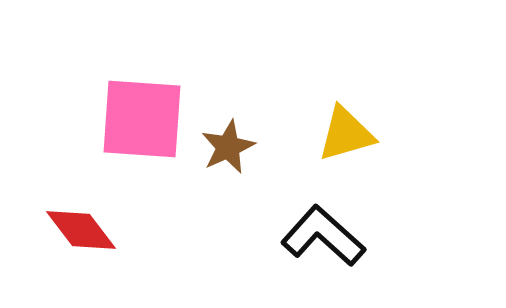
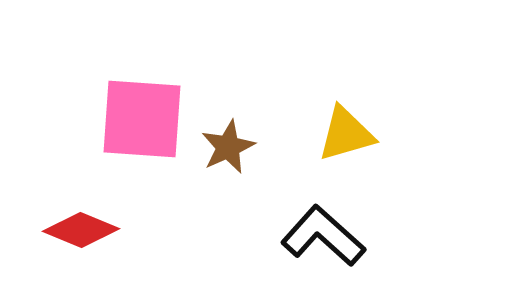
red diamond: rotated 30 degrees counterclockwise
